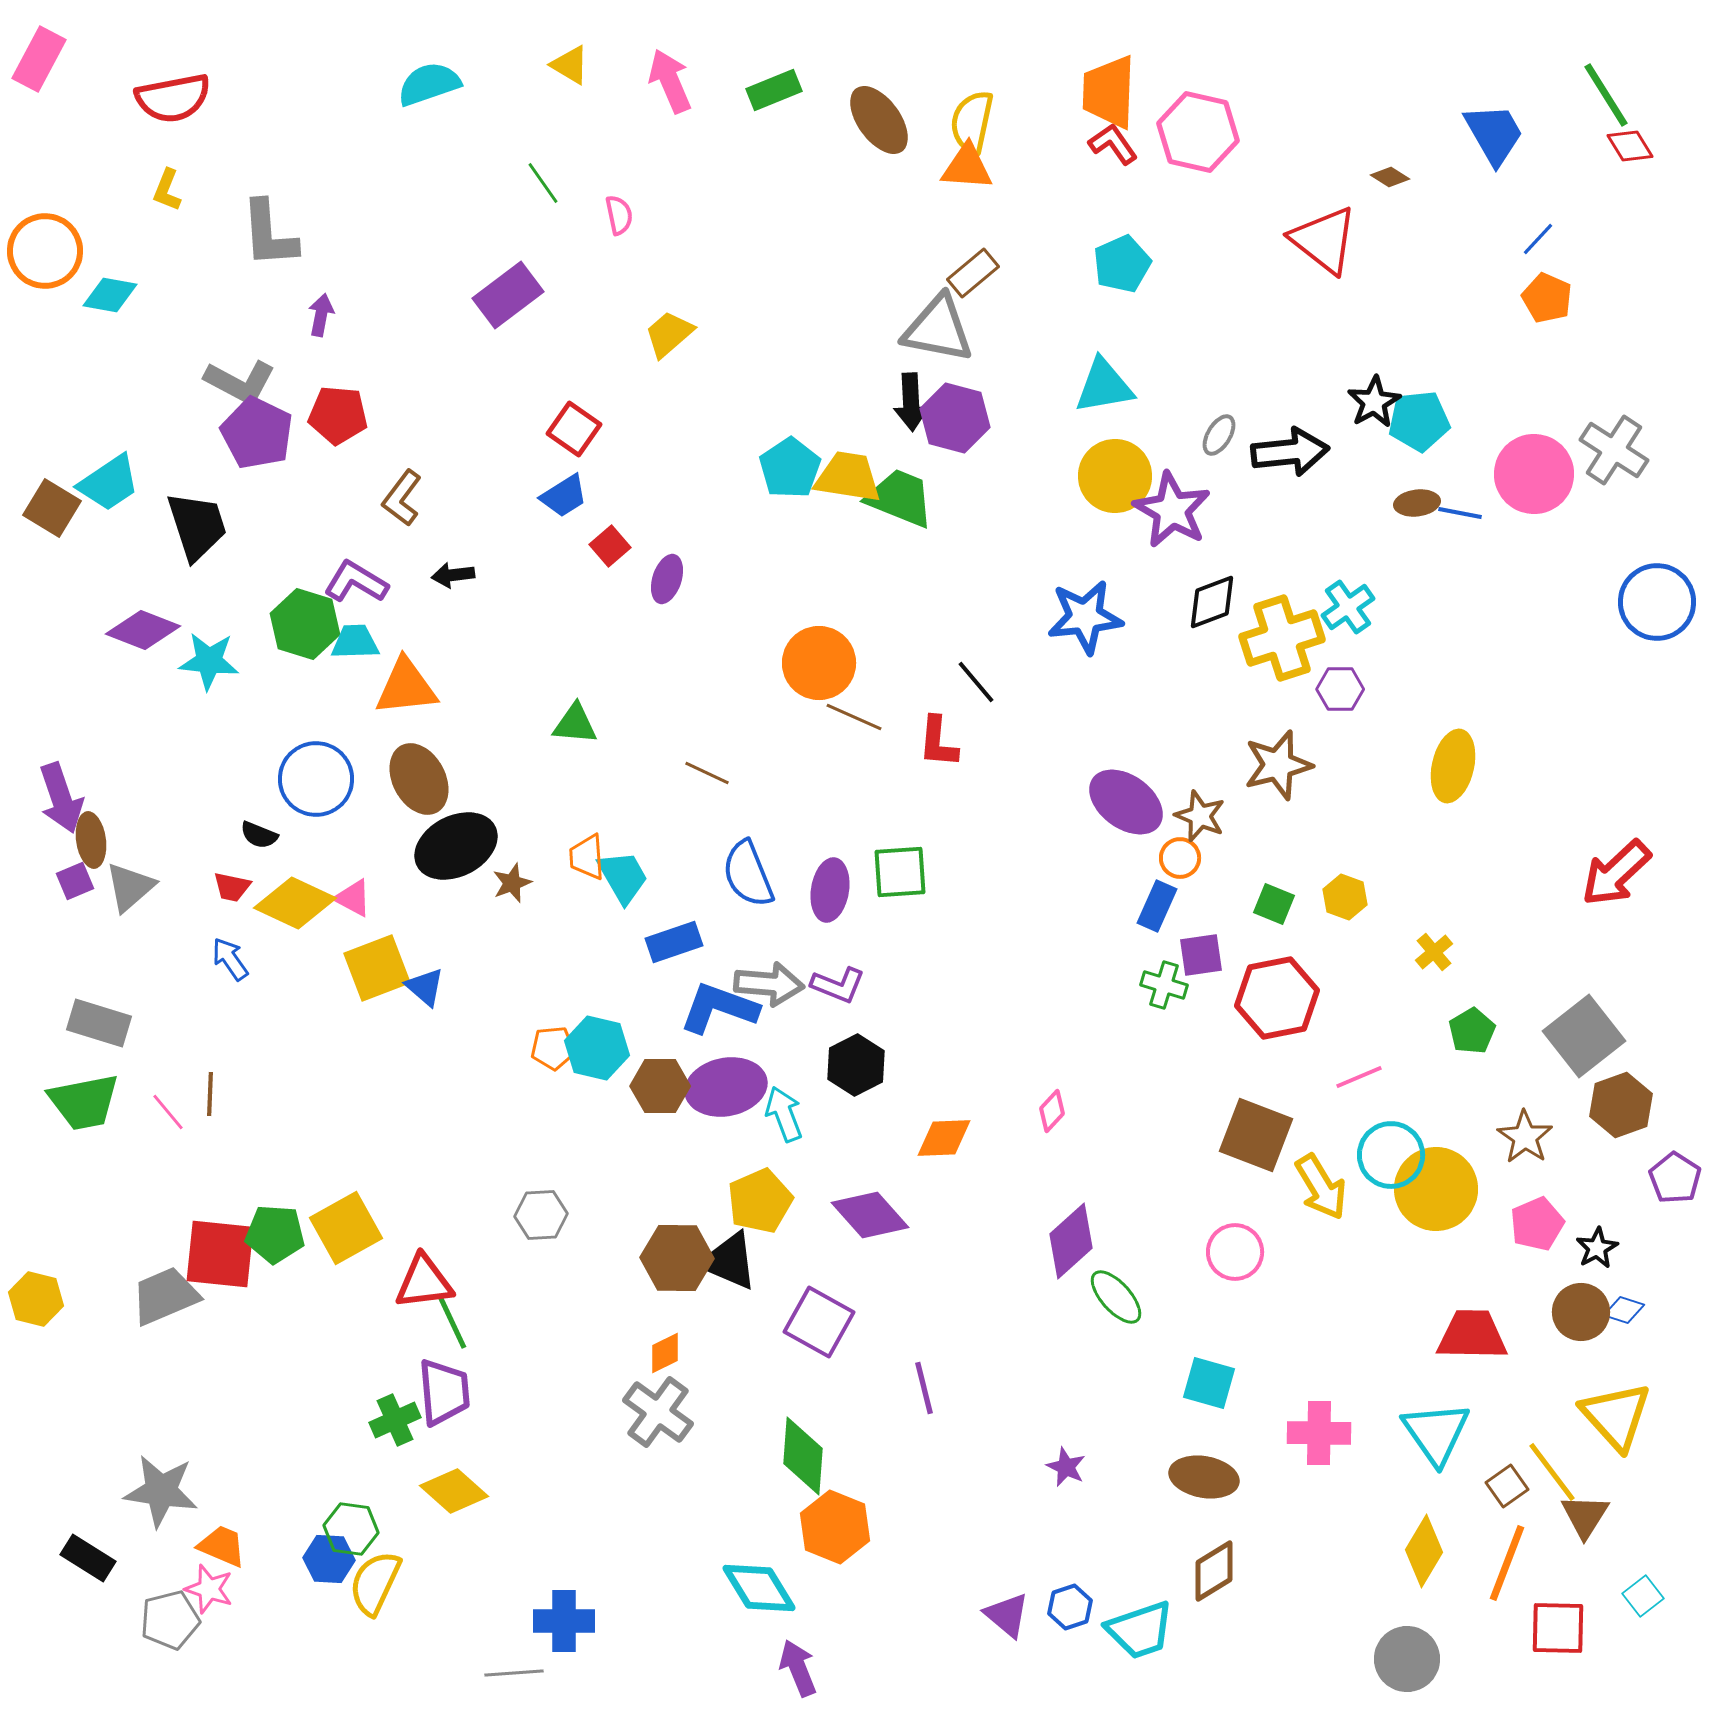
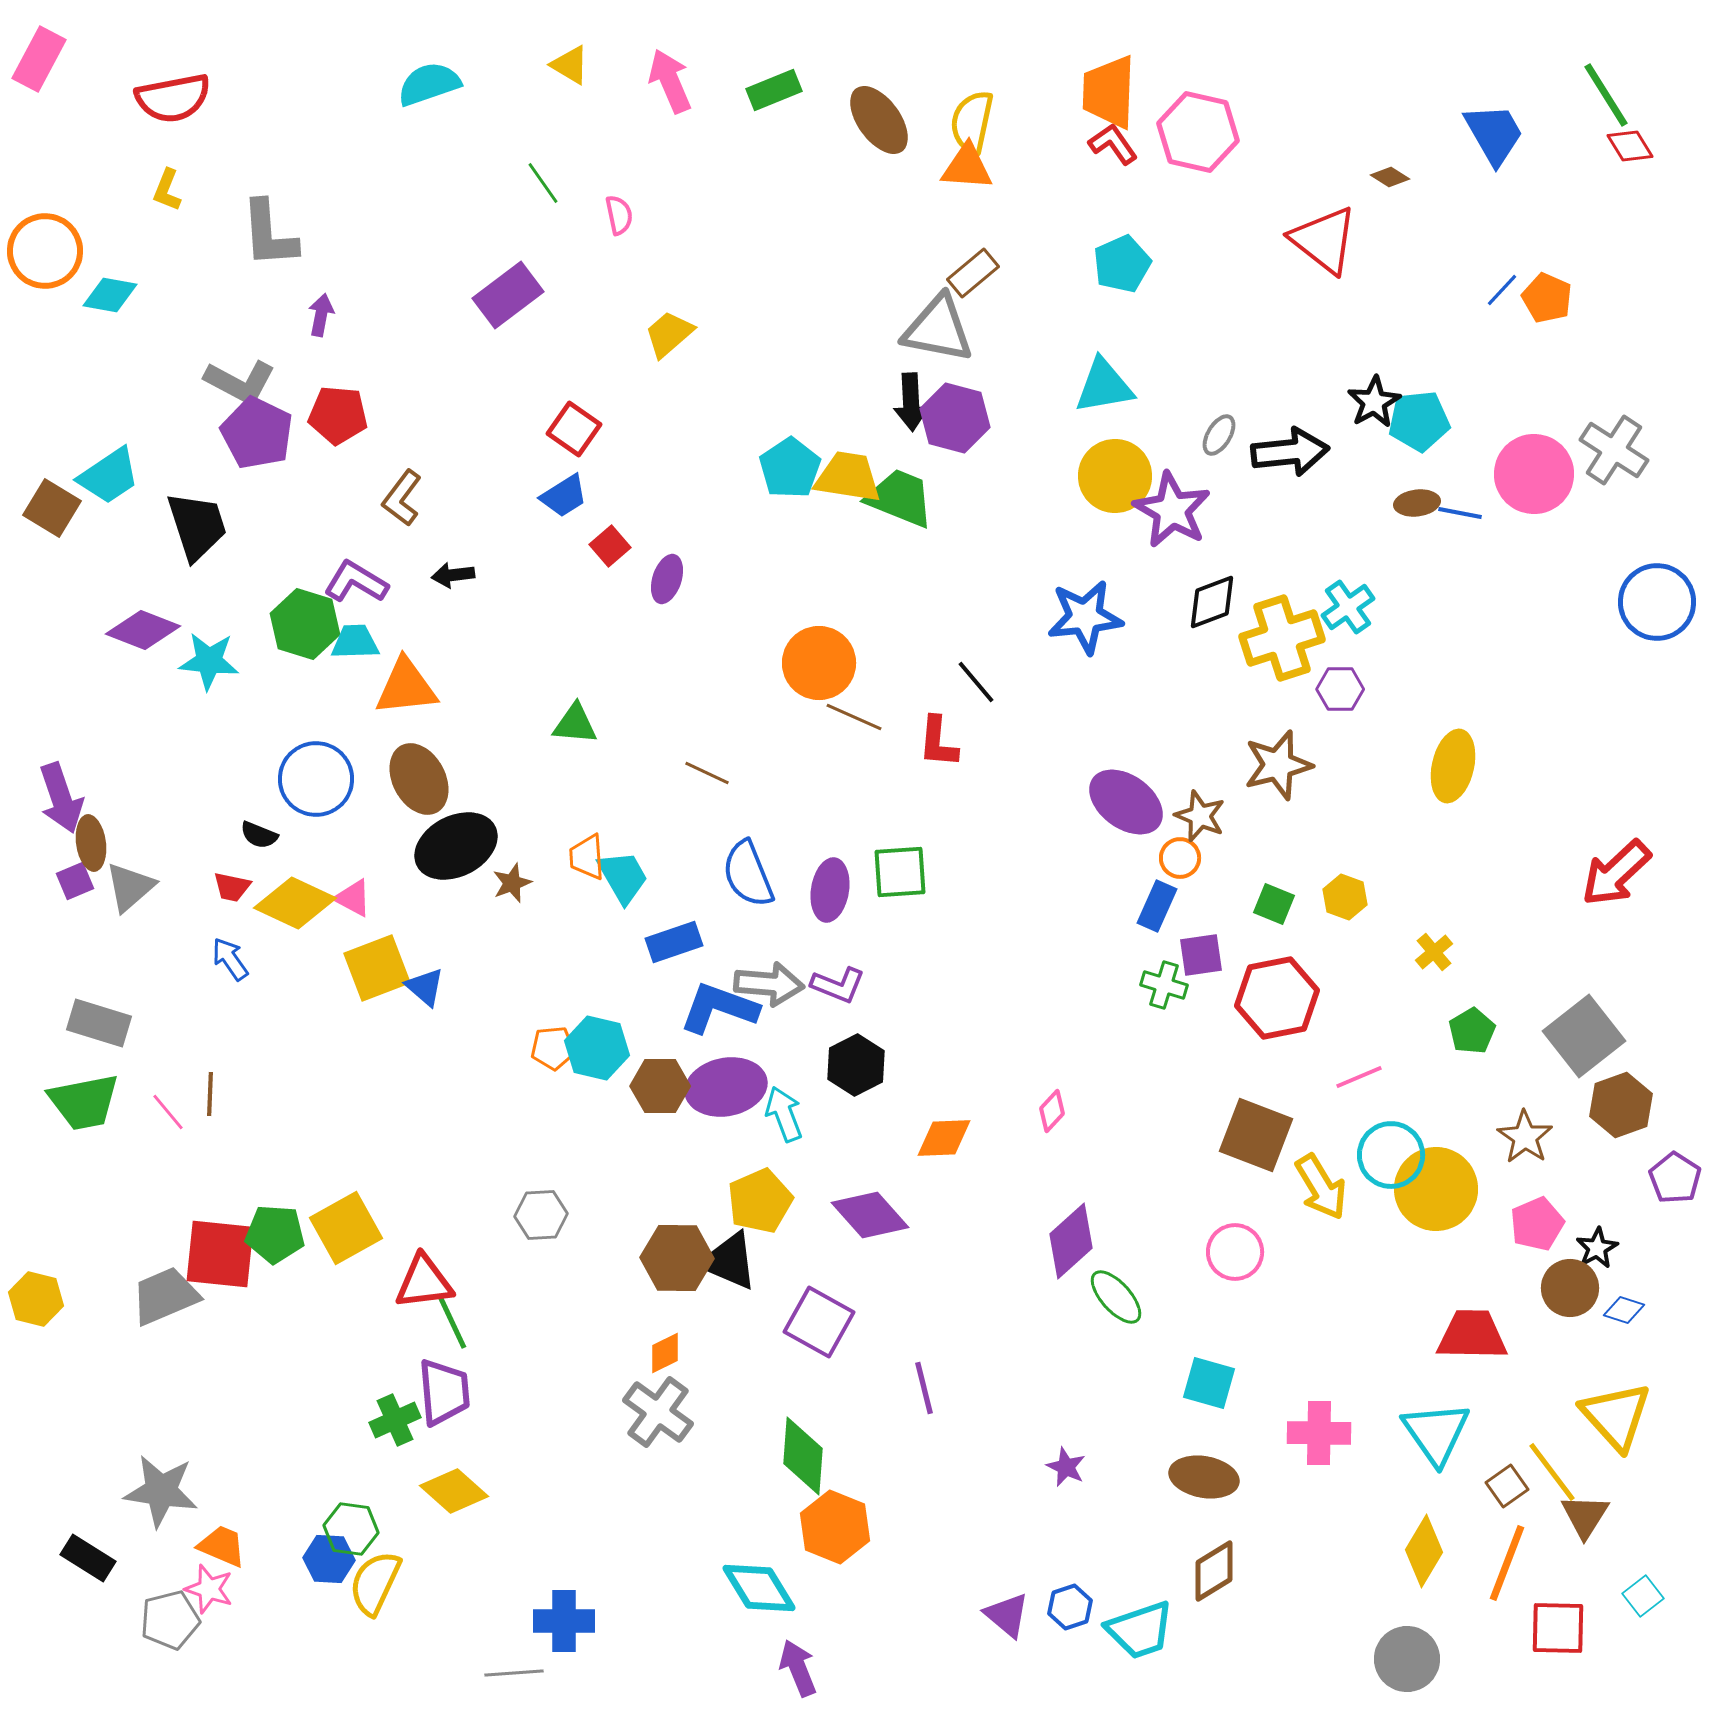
blue line at (1538, 239): moved 36 px left, 51 px down
cyan trapezoid at (109, 483): moved 7 px up
brown ellipse at (91, 840): moved 3 px down
brown circle at (1581, 1312): moved 11 px left, 24 px up
